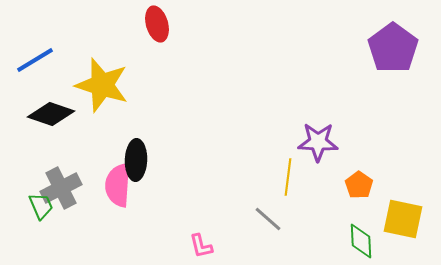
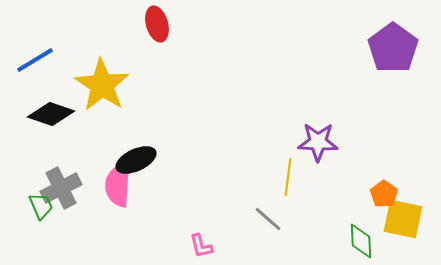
yellow star: rotated 16 degrees clockwise
black ellipse: rotated 63 degrees clockwise
orange pentagon: moved 25 px right, 9 px down
